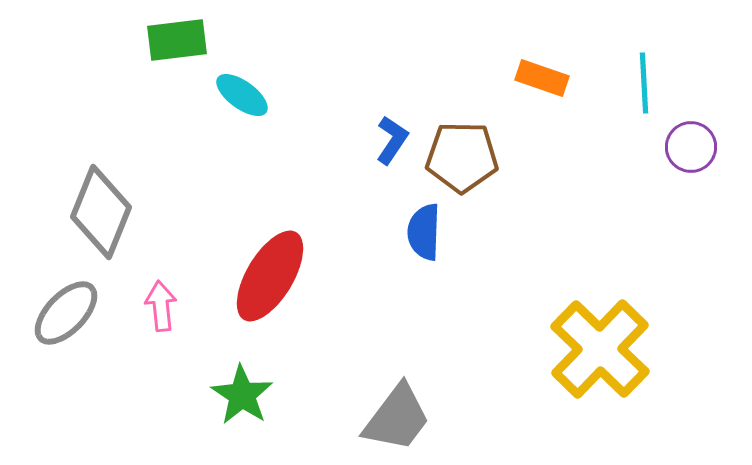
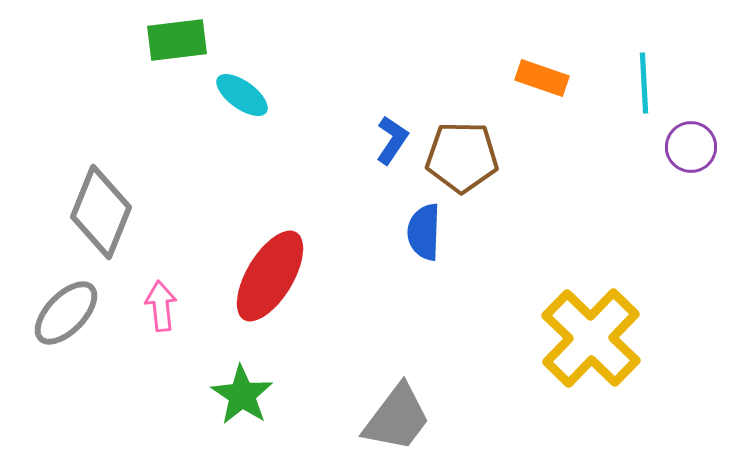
yellow cross: moved 9 px left, 11 px up
